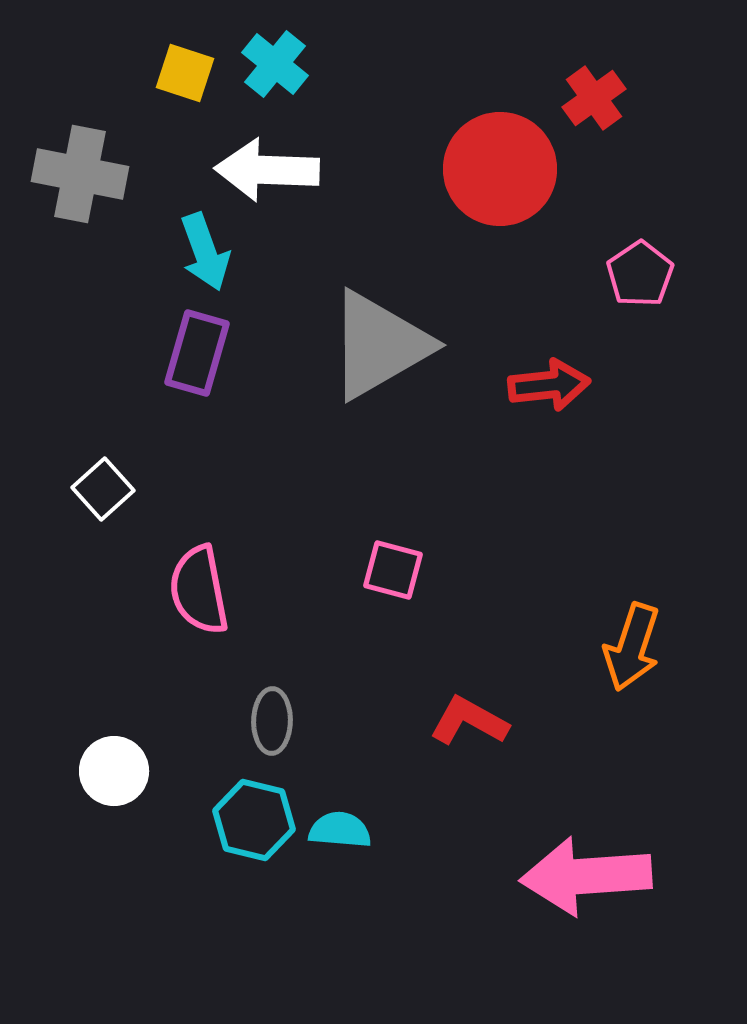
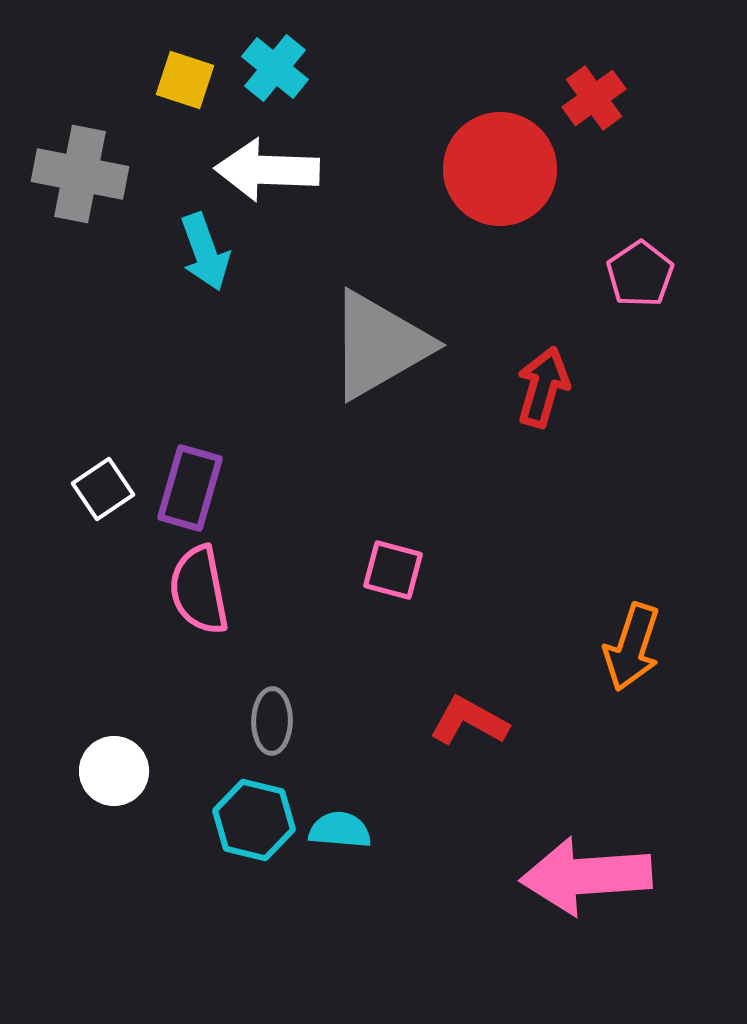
cyan cross: moved 4 px down
yellow square: moved 7 px down
purple rectangle: moved 7 px left, 135 px down
red arrow: moved 6 px left, 2 px down; rotated 68 degrees counterclockwise
white square: rotated 8 degrees clockwise
